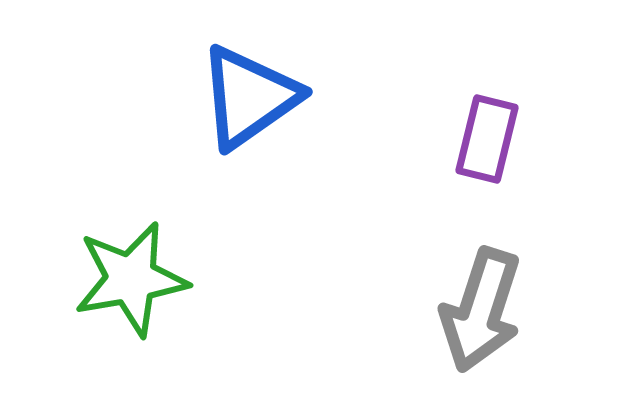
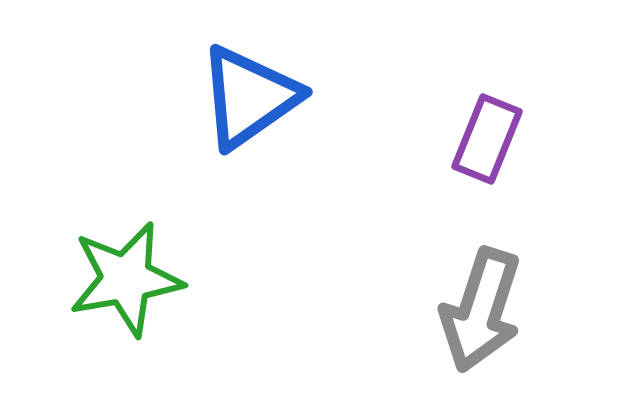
purple rectangle: rotated 8 degrees clockwise
green star: moved 5 px left
